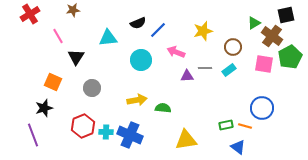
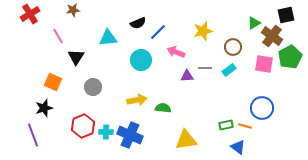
blue line: moved 2 px down
gray circle: moved 1 px right, 1 px up
